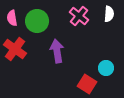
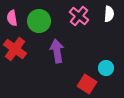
green circle: moved 2 px right
